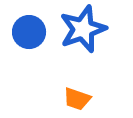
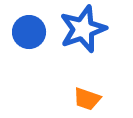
orange trapezoid: moved 10 px right
